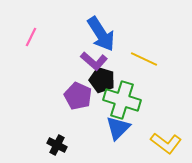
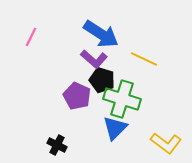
blue arrow: rotated 24 degrees counterclockwise
purple L-shape: moved 2 px up
purple pentagon: moved 1 px left
green cross: moved 1 px up
blue triangle: moved 3 px left
